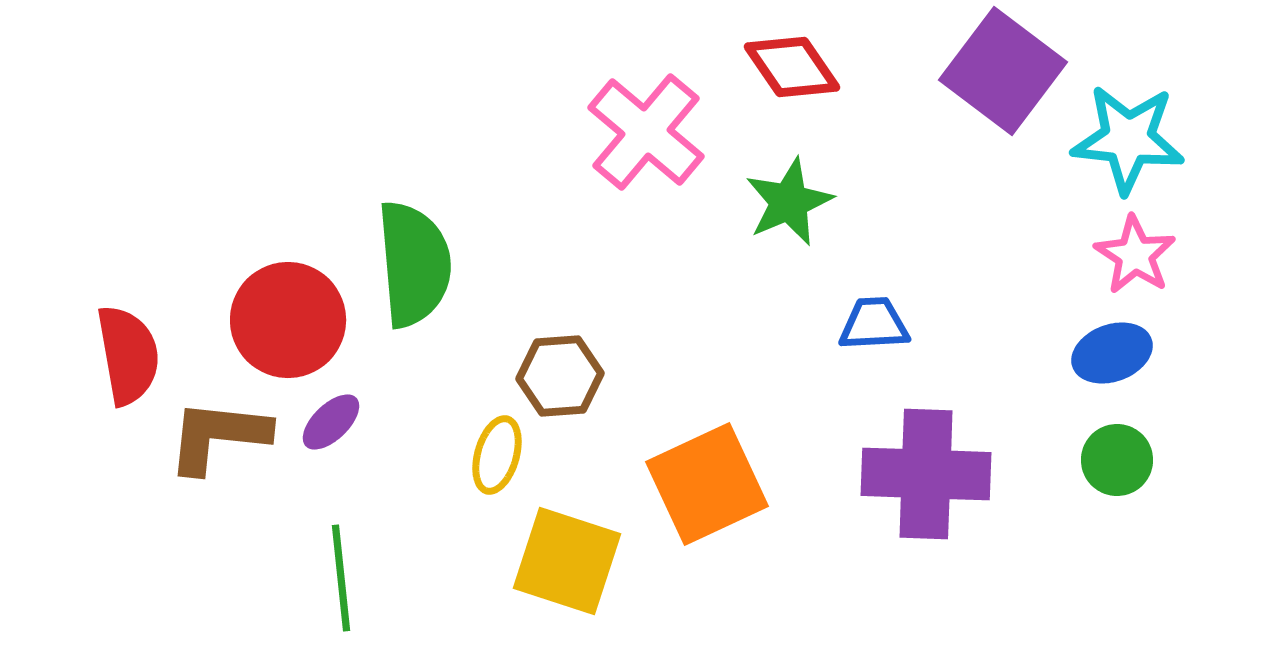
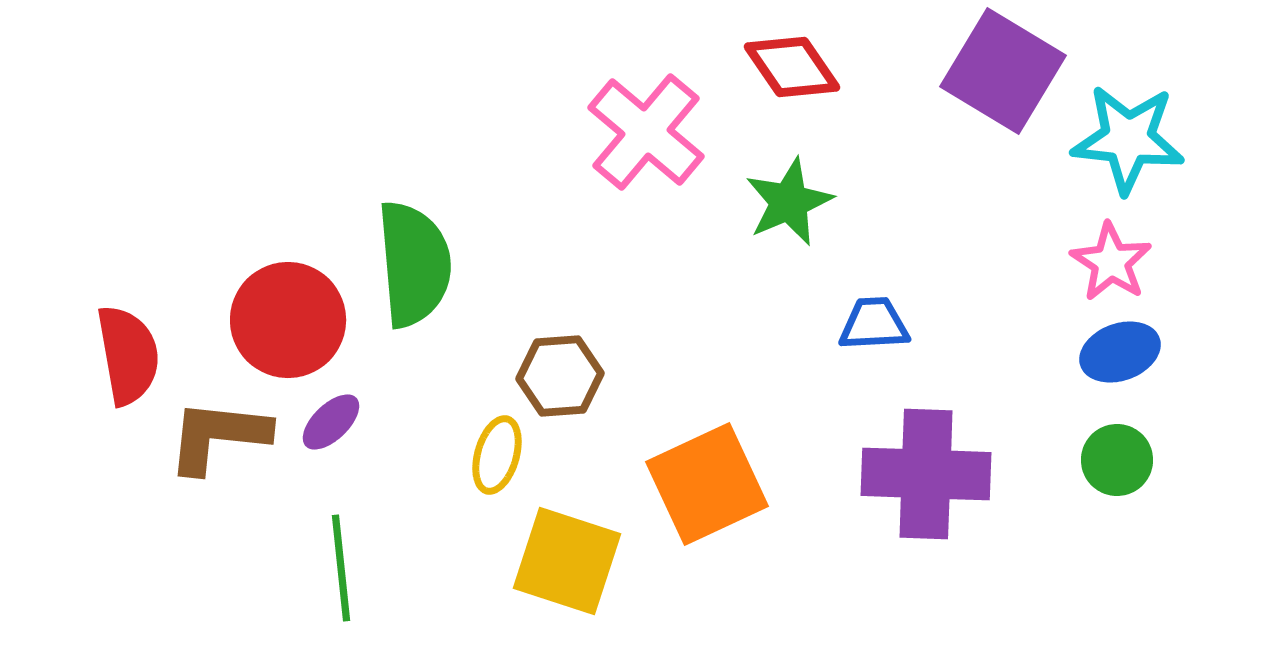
purple square: rotated 6 degrees counterclockwise
pink star: moved 24 px left, 7 px down
blue ellipse: moved 8 px right, 1 px up
green line: moved 10 px up
